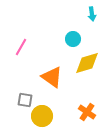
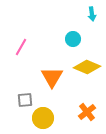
yellow diamond: moved 4 px down; rotated 40 degrees clockwise
orange triangle: rotated 25 degrees clockwise
gray square: rotated 14 degrees counterclockwise
orange cross: rotated 18 degrees clockwise
yellow circle: moved 1 px right, 2 px down
